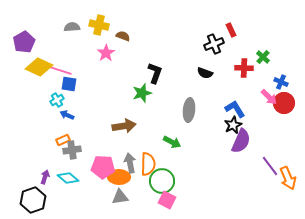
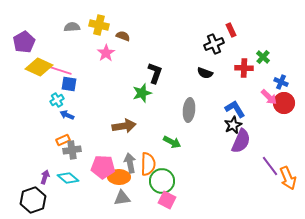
gray triangle: moved 2 px right, 1 px down
